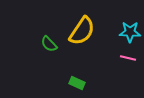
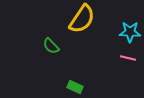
yellow semicircle: moved 12 px up
green semicircle: moved 2 px right, 2 px down
green rectangle: moved 2 px left, 4 px down
